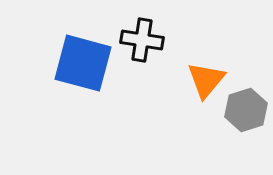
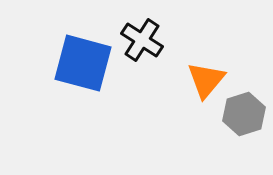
black cross: rotated 24 degrees clockwise
gray hexagon: moved 2 px left, 4 px down
